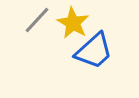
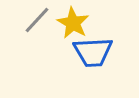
blue trapezoid: moved 1 px left, 1 px down; rotated 39 degrees clockwise
